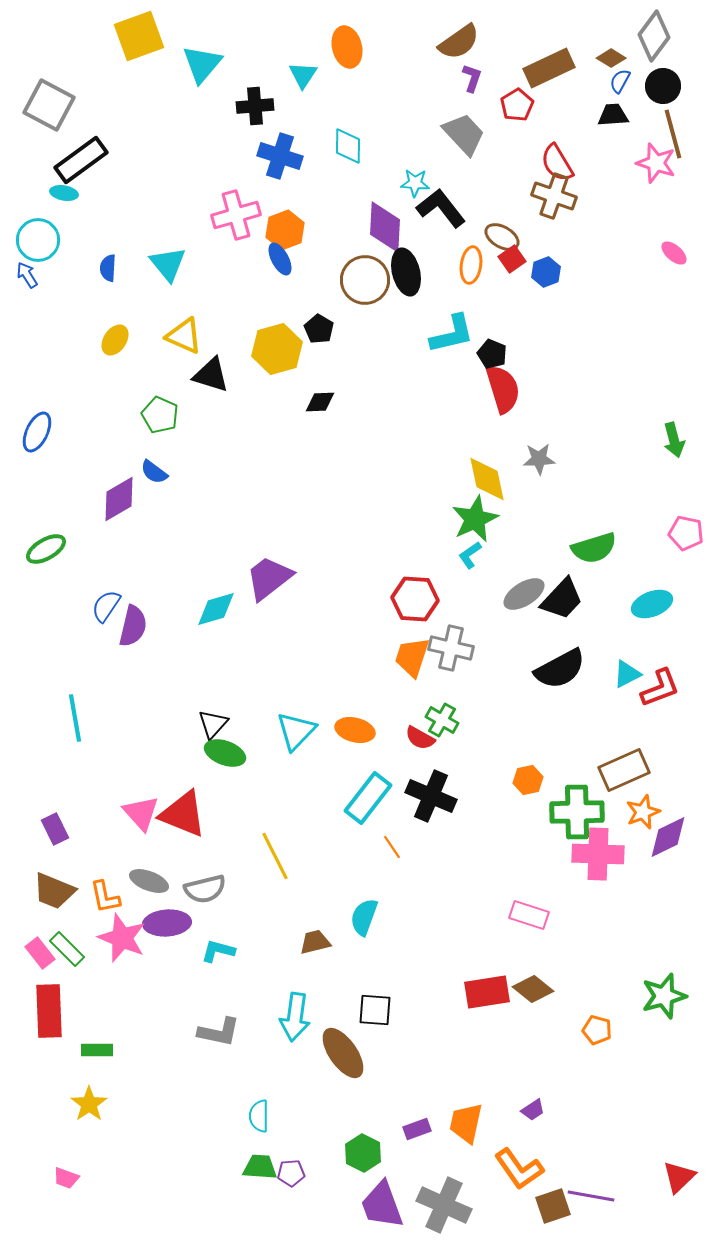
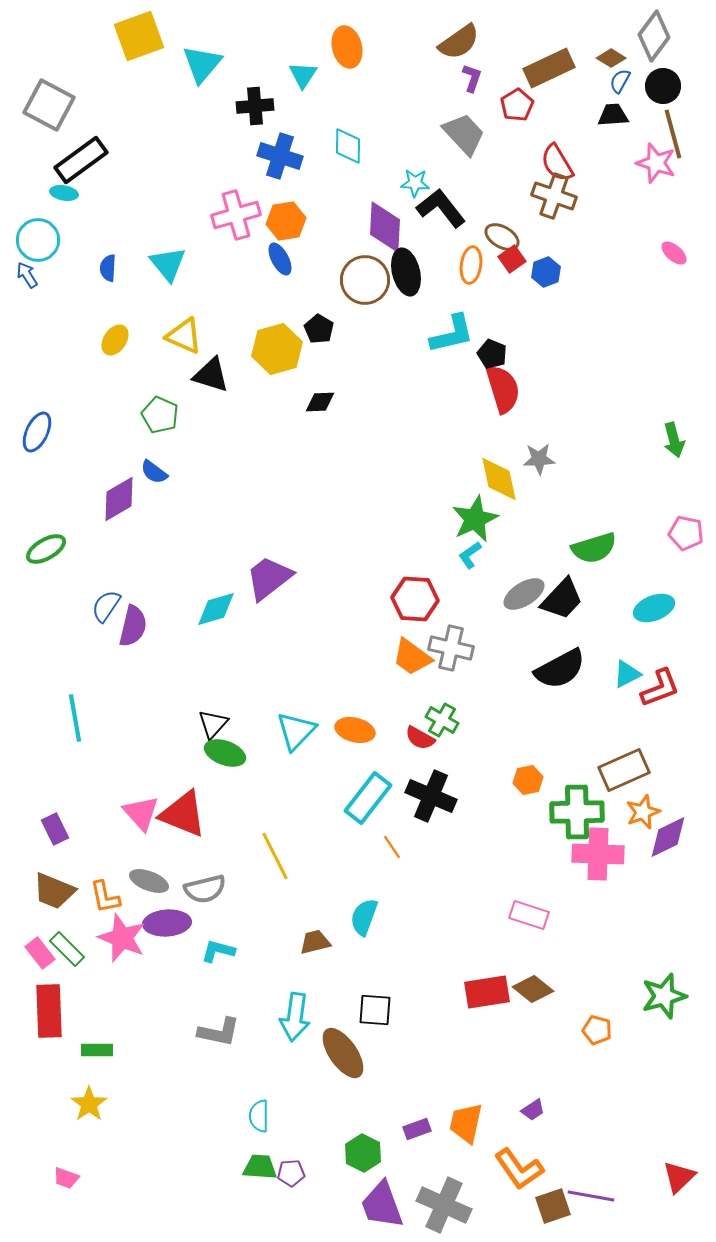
orange hexagon at (285, 230): moved 1 px right, 9 px up; rotated 12 degrees clockwise
yellow diamond at (487, 479): moved 12 px right
cyan ellipse at (652, 604): moved 2 px right, 4 px down
orange trapezoid at (412, 657): rotated 72 degrees counterclockwise
